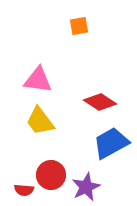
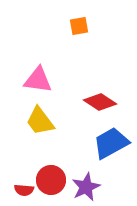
red circle: moved 5 px down
